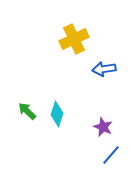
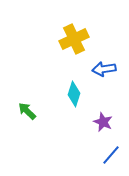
cyan diamond: moved 17 px right, 20 px up
purple star: moved 5 px up
